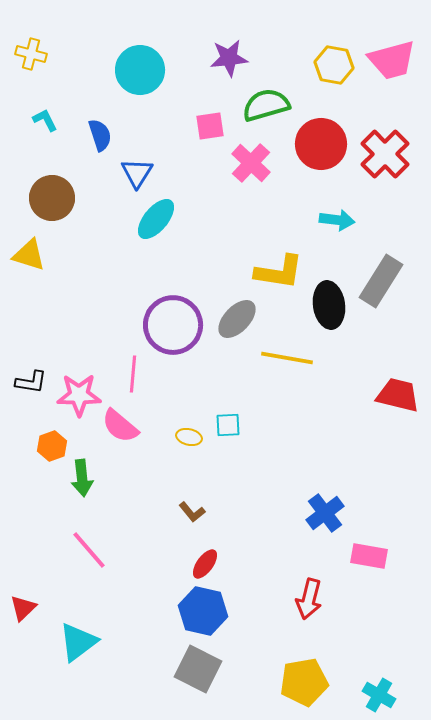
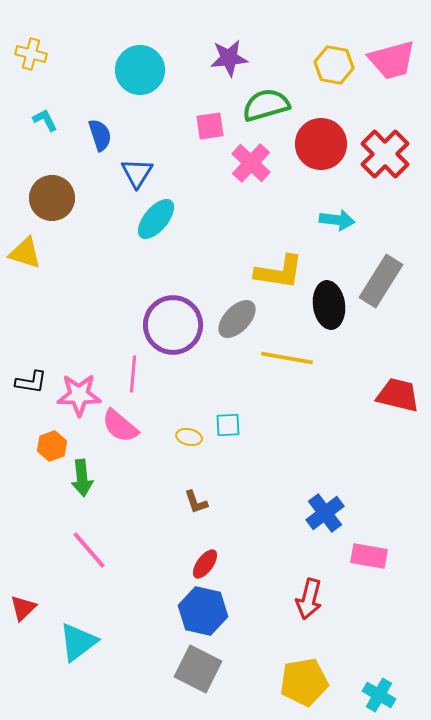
yellow triangle at (29, 255): moved 4 px left, 2 px up
brown L-shape at (192, 512): moved 4 px right, 10 px up; rotated 20 degrees clockwise
